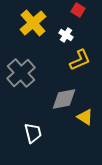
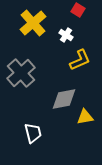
yellow triangle: rotated 42 degrees counterclockwise
